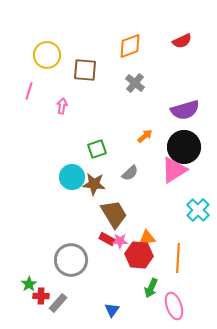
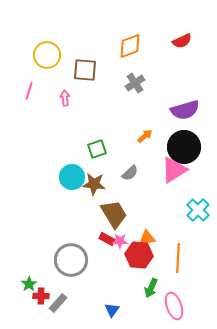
gray cross: rotated 18 degrees clockwise
pink arrow: moved 3 px right, 8 px up; rotated 14 degrees counterclockwise
